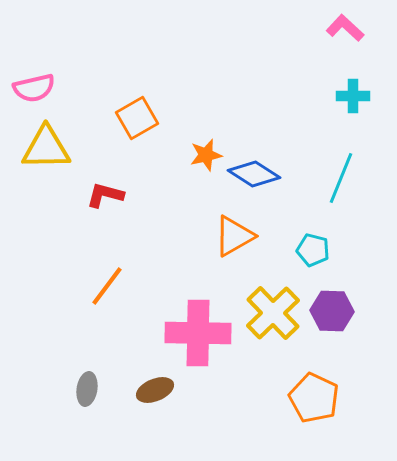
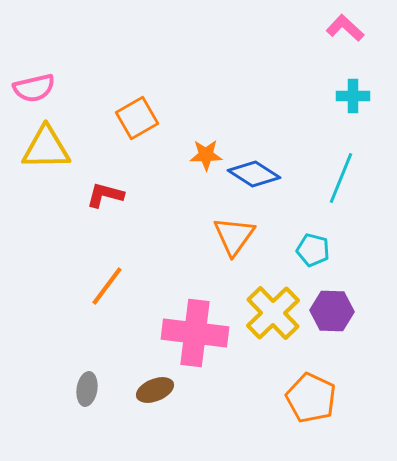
orange star: rotated 12 degrees clockwise
orange triangle: rotated 24 degrees counterclockwise
pink cross: moved 3 px left; rotated 6 degrees clockwise
orange pentagon: moved 3 px left
